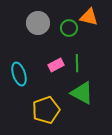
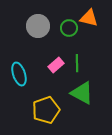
orange triangle: moved 1 px down
gray circle: moved 3 px down
pink rectangle: rotated 14 degrees counterclockwise
